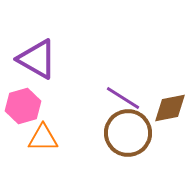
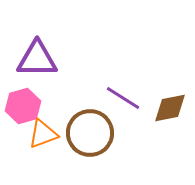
purple triangle: rotated 30 degrees counterclockwise
brown circle: moved 38 px left
orange triangle: moved 4 px up; rotated 20 degrees counterclockwise
